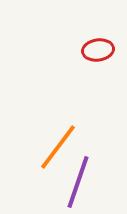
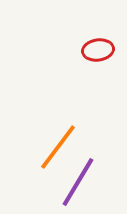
purple line: rotated 12 degrees clockwise
